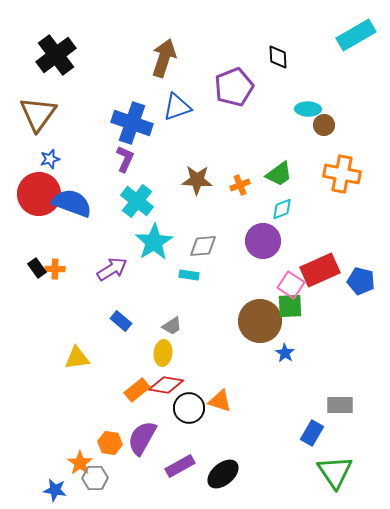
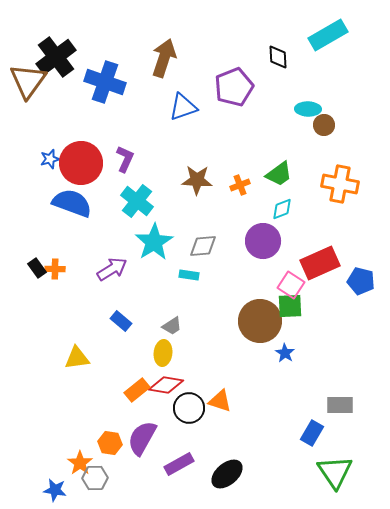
cyan rectangle at (356, 35): moved 28 px left
black cross at (56, 55): moved 2 px down
blue triangle at (177, 107): moved 6 px right
brown triangle at (38, 114): moved 10 px left, 33 px up
blue cross at (132, 123): moved 27 px left, 41 px up
orange cross at (342, 174): moved 2 px left, 10 px down
red circle at (39, 194): moved 42 px right, 31 px up
red rectangle at (320, 270): moved 7 px up
purple rectangle at (180, 466): moved 1 px left, 2 px up
black ellipse at (223, 474): moved 4 px right
